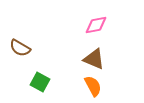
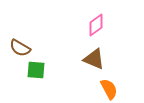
pink diamond: rotated 25 degrees counterclockwise
green square: moved 4 px left, 12 px up; rotated 24 degrees counterclockwise
orange semicircle: moved 16 px right, 3 px down
